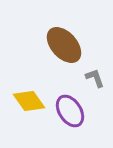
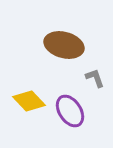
brown ellipse: rotated 33 degrees counterclockwise
yellow diamond: rotated 8 degrees counterclockwise
